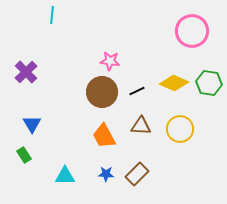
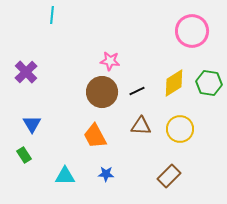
yellow diamond: rotated 56 degrees counterclockwise
orange trapezoid: moved 9 px left
brown rectangle: moved 32 px right, 2 px down
